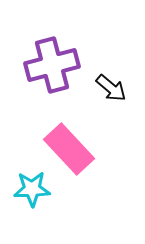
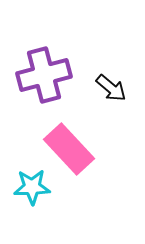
purple cross: moved 8 px left, 10 px down
cyan star: moved 2 px up
